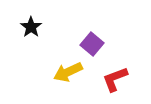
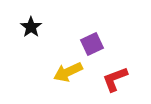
purple square: rotated 25 degrees clockwise
